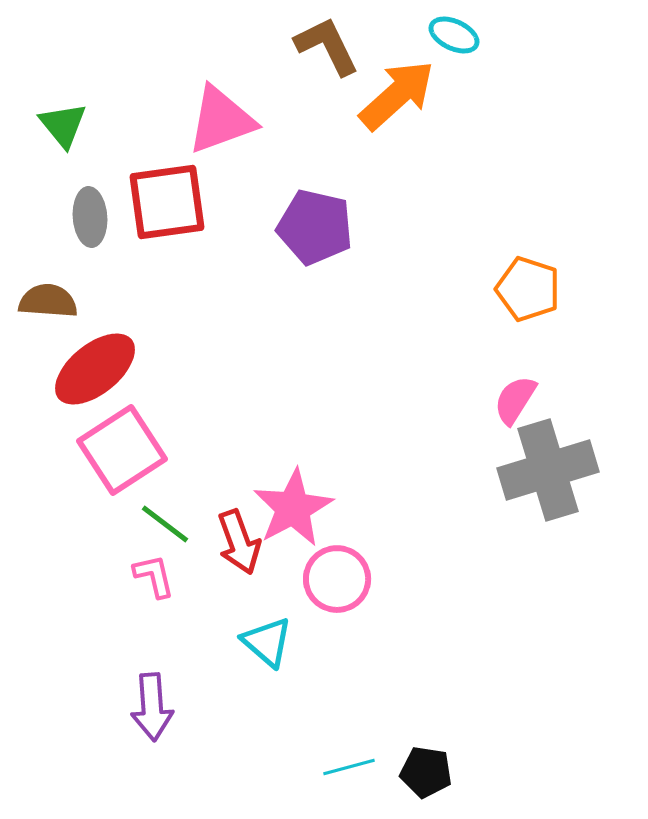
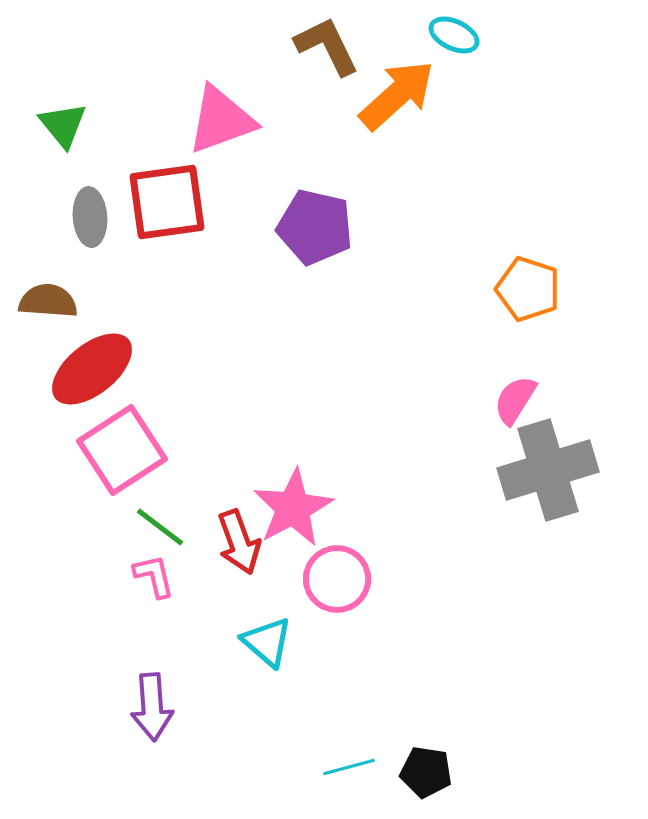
red ellipse: moved 3 px left
green line: moved 5 px left, 3 px down
